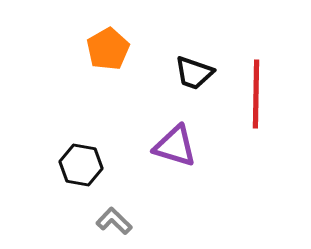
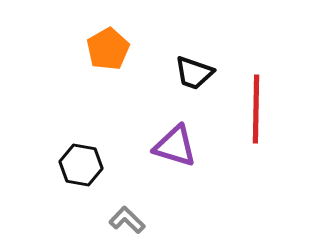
red line: moved 15 px down
gray L-shape: moved 13 px right, 1 px up
